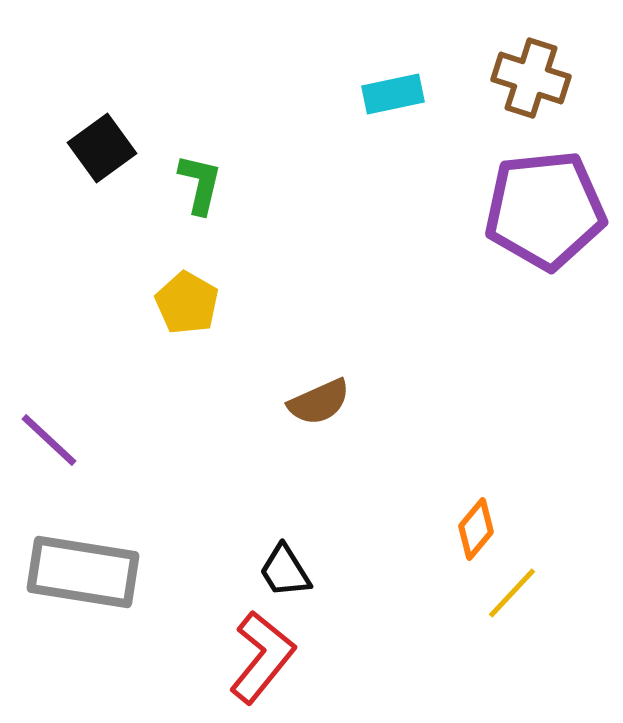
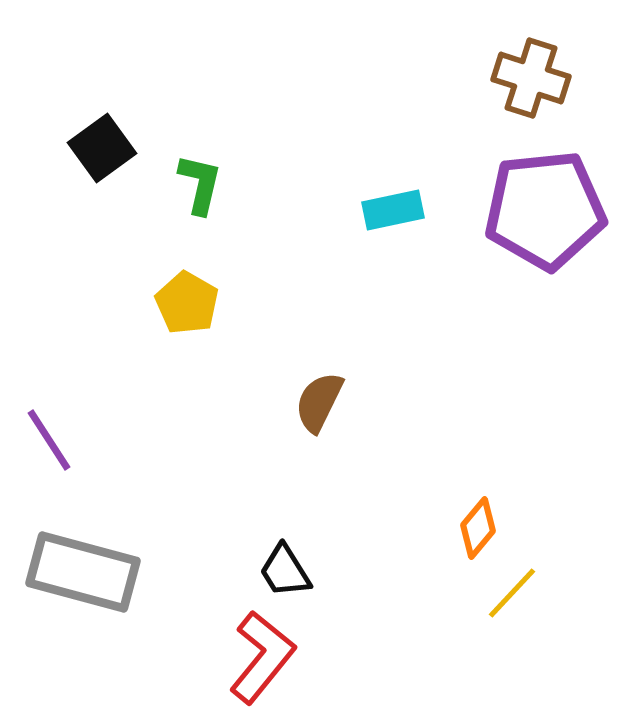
cyan rectangle: moved 116 px down
brown semicircle: rotated 140 degrees clockwise
purple line: rotated 14 degrees clockwise
orange diamond: moved 2 px right, 1 px up
gray rectangle: rotated 6 degrees clockwise
